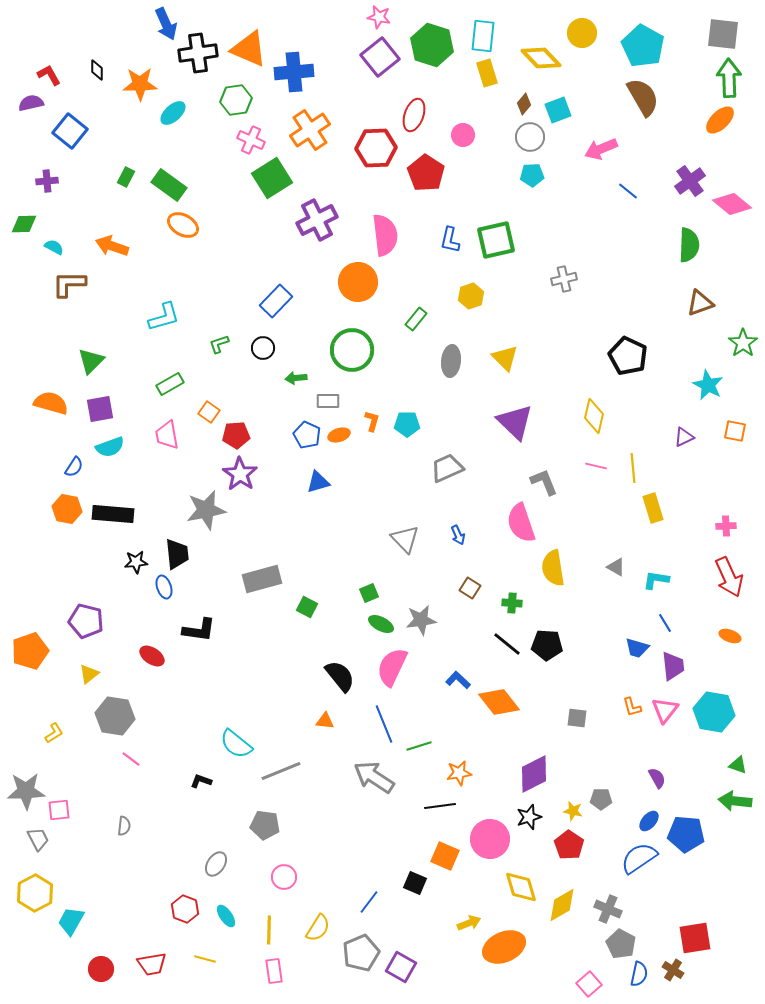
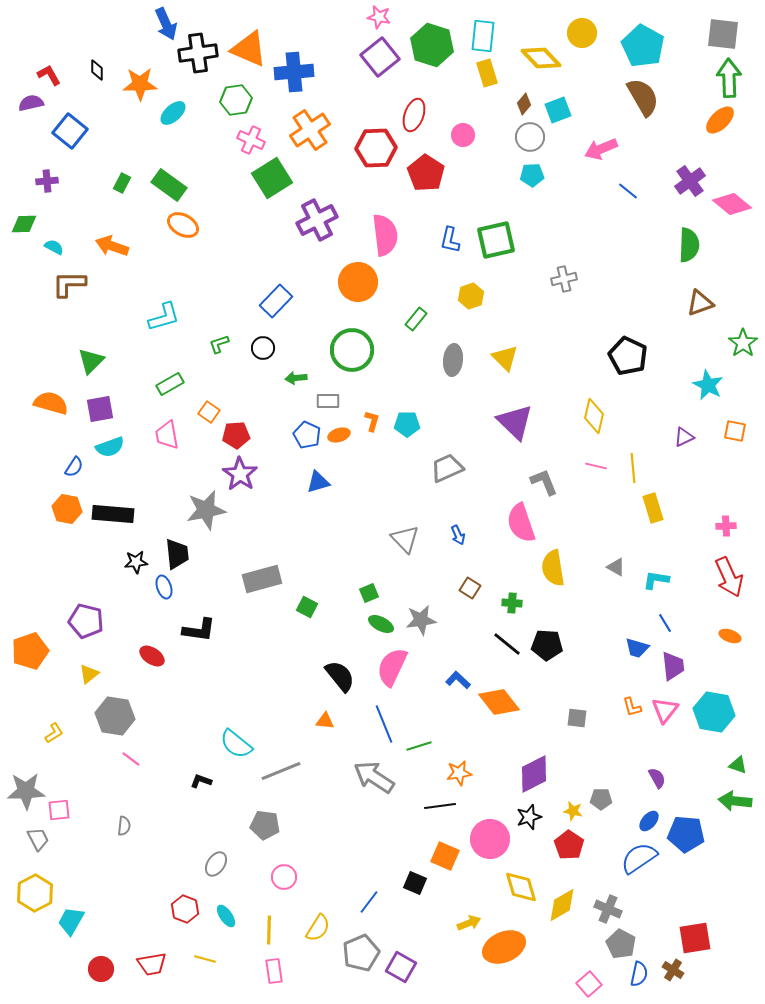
green rectangle at (126, 177): moved 4 px left, 6 px down
gray ellipse at (451, 361): moved 2 px right, 1 px up
